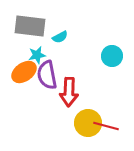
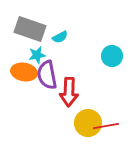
gray rectangle: moved 3 px down; rotated 12 degrees clockwise
orange ellipse: rotated 45 degrees clockwise
red line: rotated 25 degrees counterclockwise
